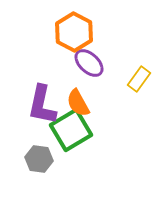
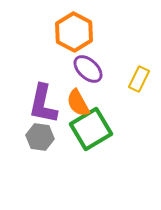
purple ellipse: moved 1 px left, 6 px down
yellow rectangle: rotated 10 degrees counterclockwise
purple L-shape: moved 1 px right, 1 px up
green square: moved 20 px right, 1 px up
gray hexagon: moved 1 px right, 22 px up
